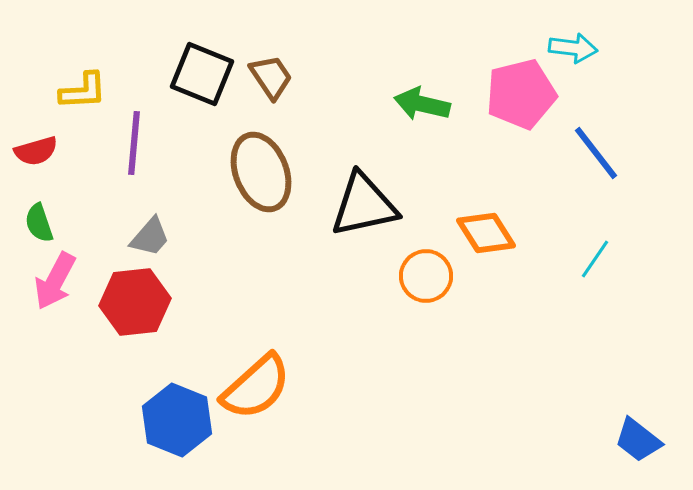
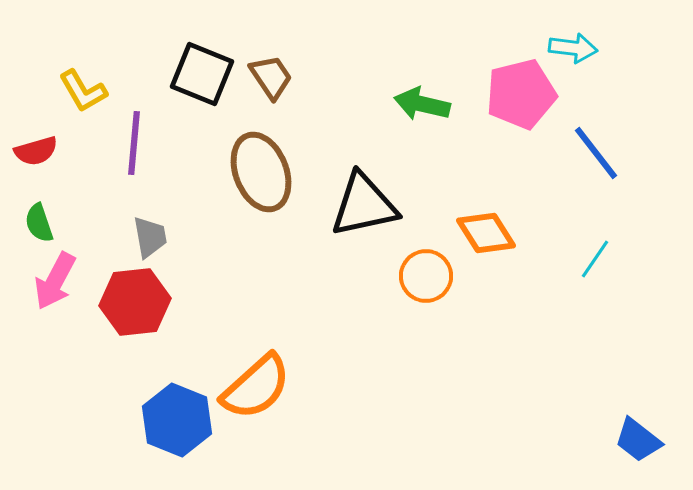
yellow L-shape: rotated 63 degrees clockwise
gray trapezoid: rotated 51 degrees counterclockwise
